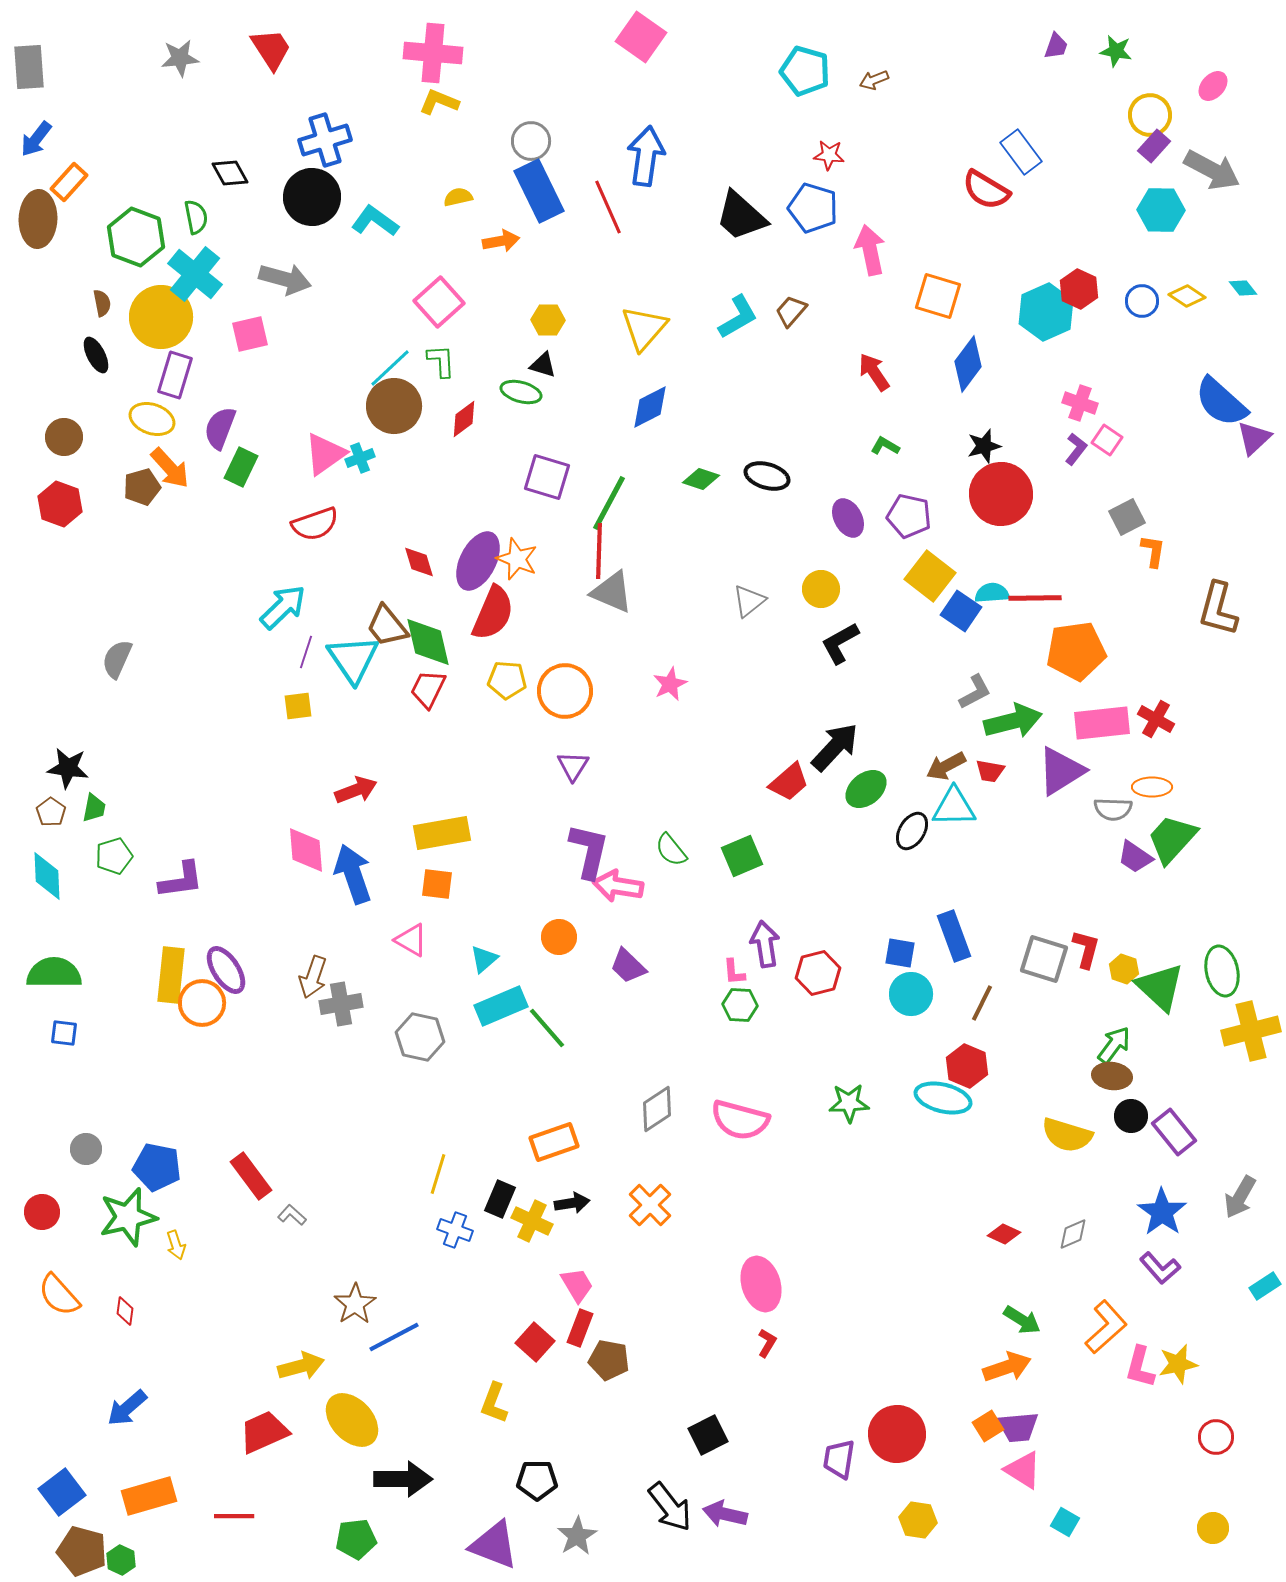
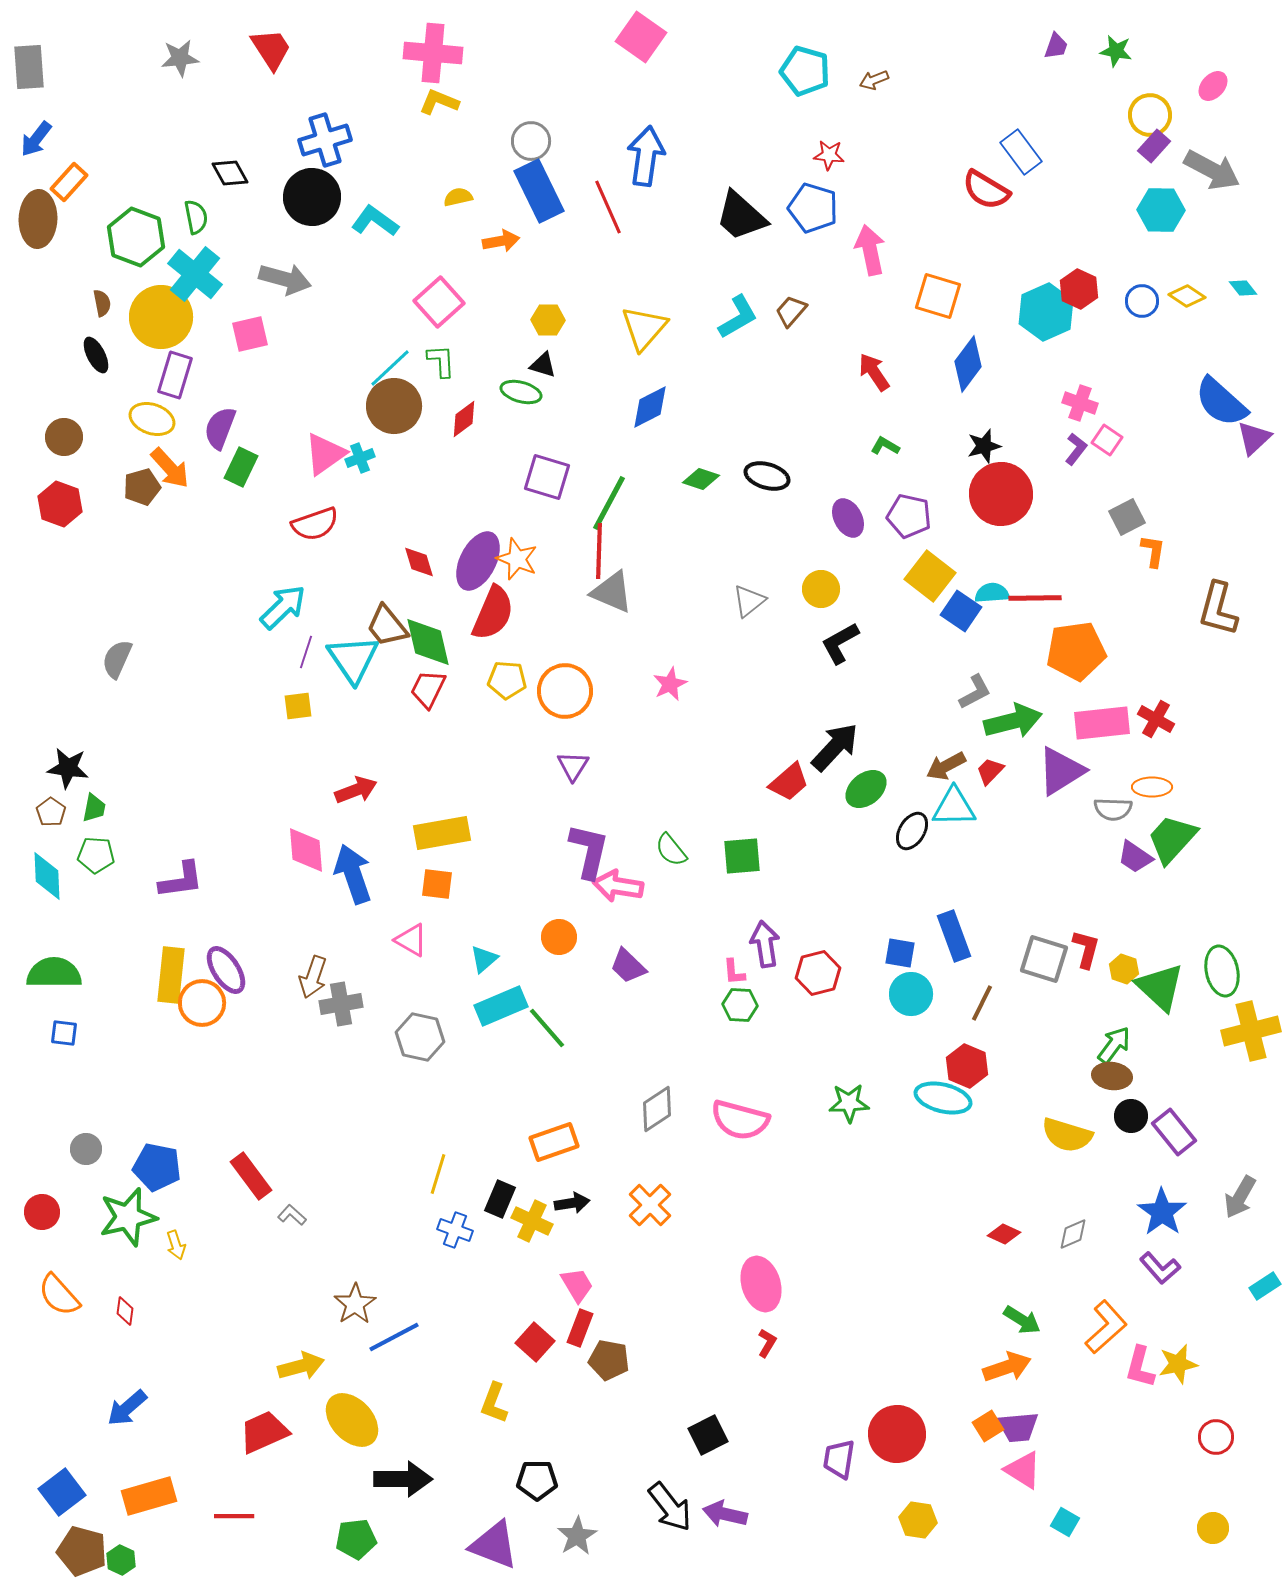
red trapezoid at (990, 771): rotated 124 degrees clockwise
green pentagon at (114, 856): moved 18 px left, 1 px up; rotated 21 degrees clockwise
green square at (742, 856): rotated 18 degrees clockwise
